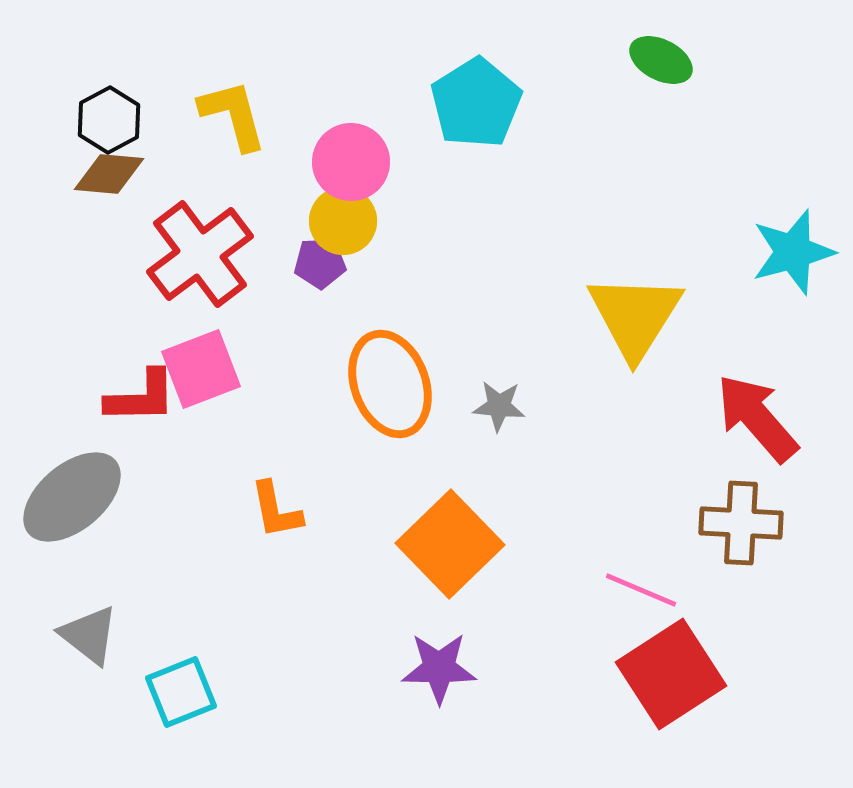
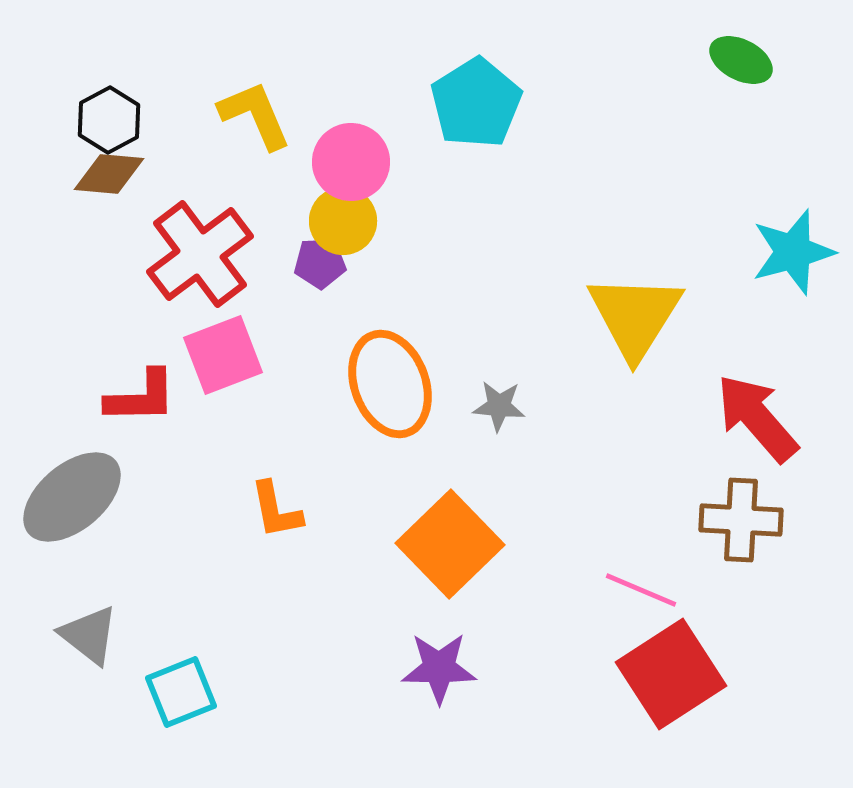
green ellipse: moved 80 px right
yellow L-shape: moved 22 px right; rotated 8 degrees counterclockwise
pink square: moved 22 px right, 14 px up
brown cross: moved 3 px up
